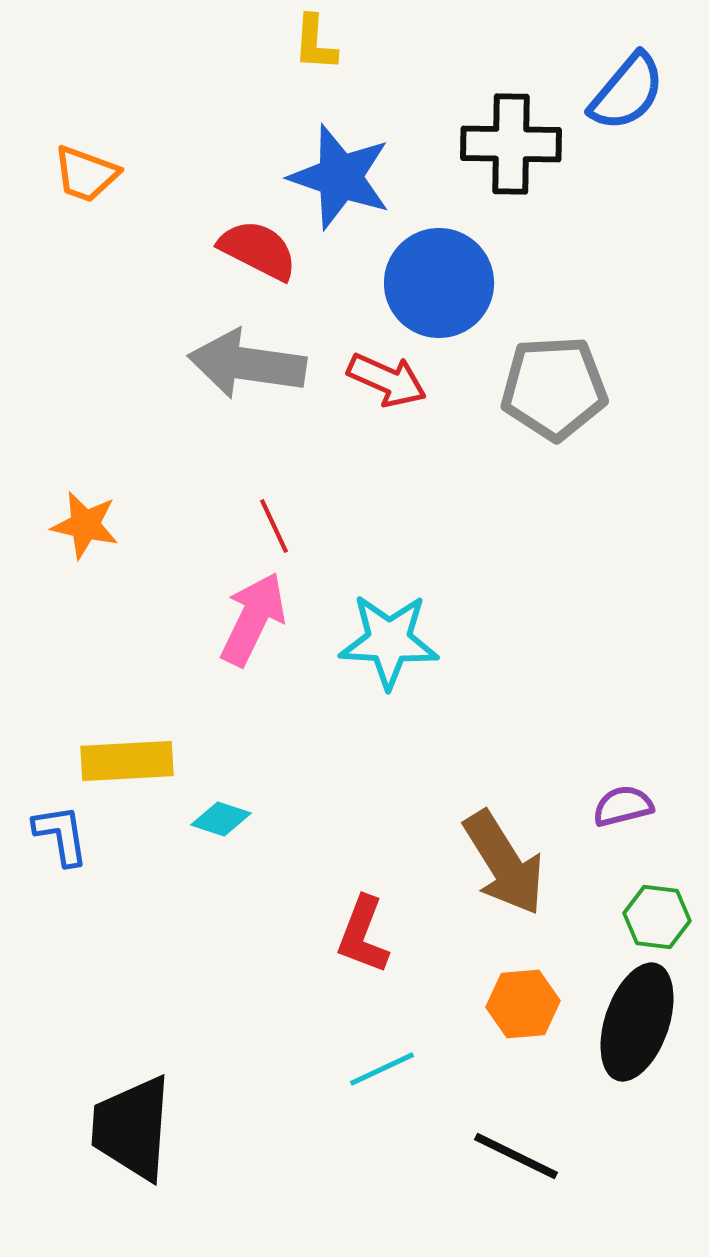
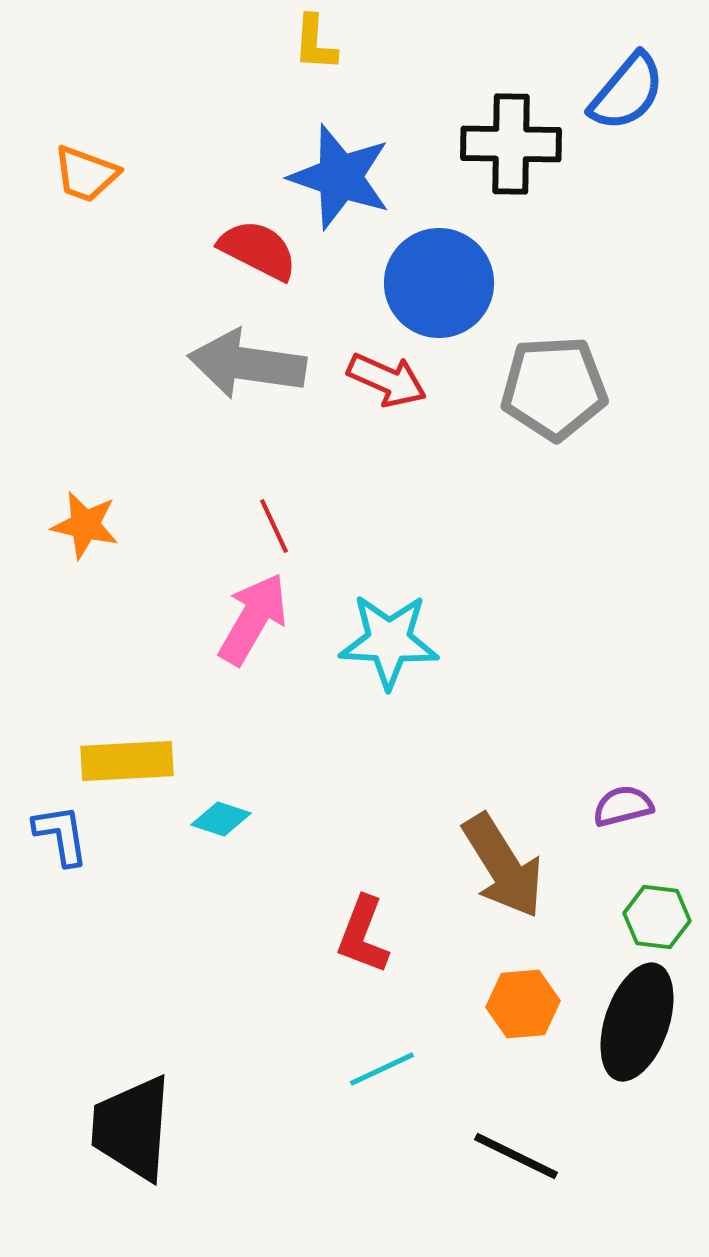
pink arrow: rotated 4 degrees clockwise
brown arrow: moved 1 px left, 3 px down
